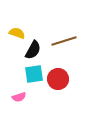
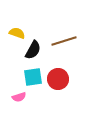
cyan square: moved 1 px left, 3 px down
